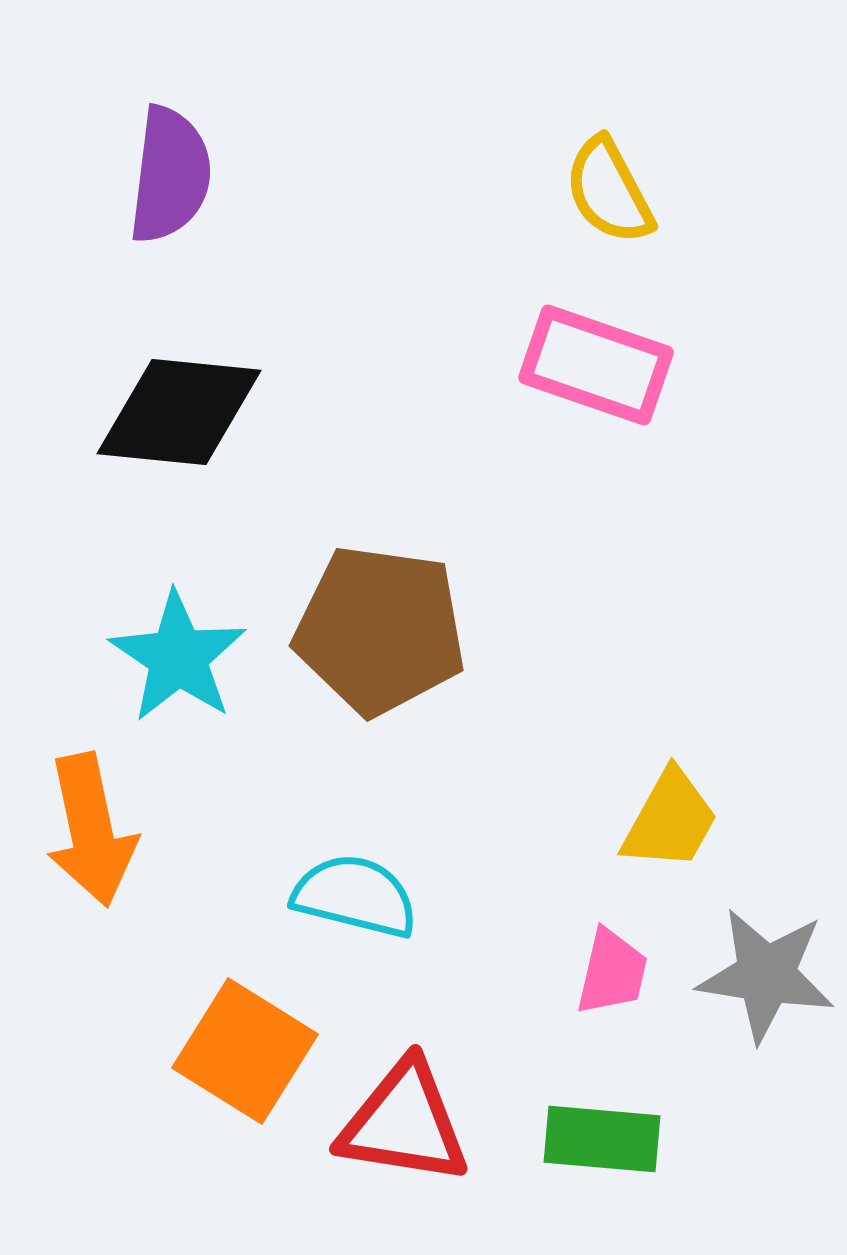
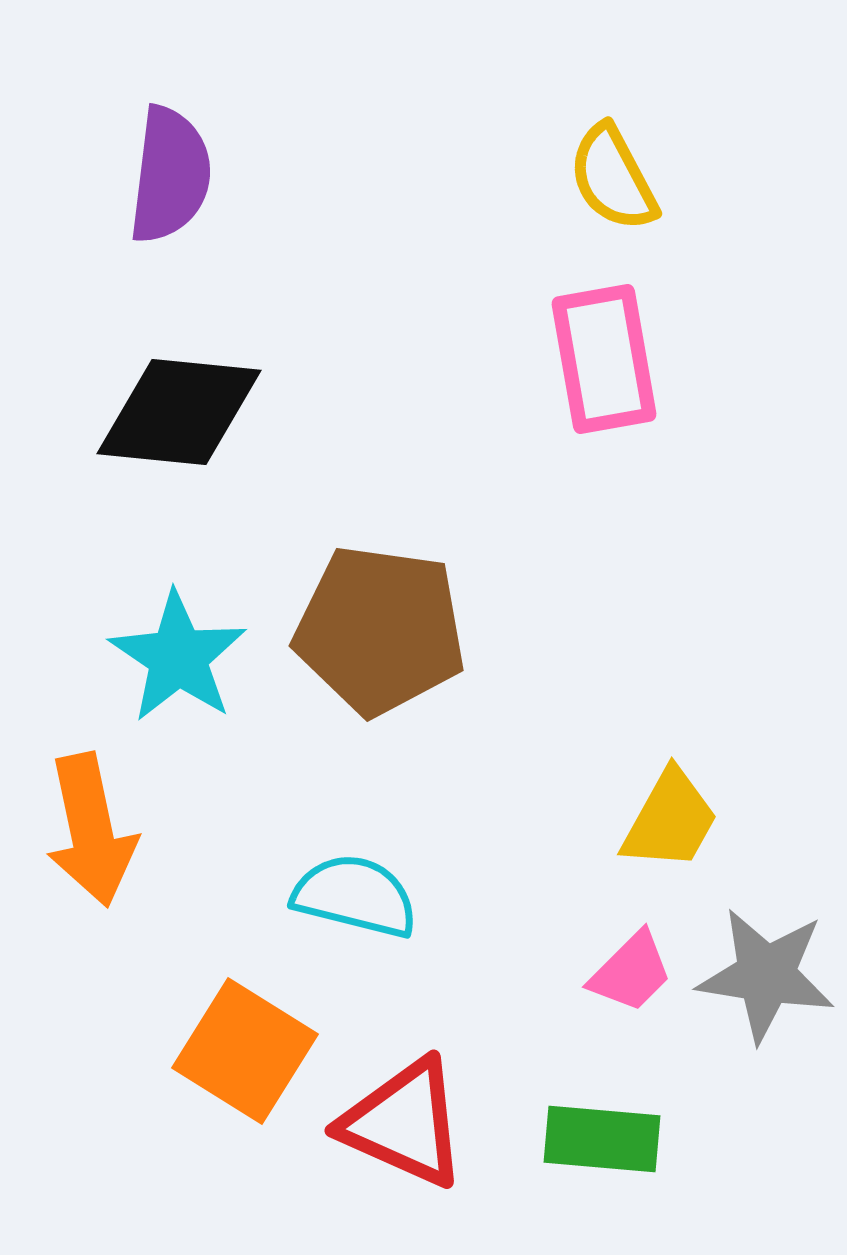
yellow semicircle: moved 4 px right, 13 px up
pink rectangle: moved 8 px right, 6 px up; rotated 61 degrees clockwise
pink trapezoid: moved 19 px right; rotated 32 degrees clockwise
red triangle: rotated 15 degrees clockwise
